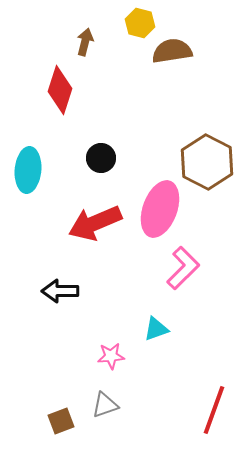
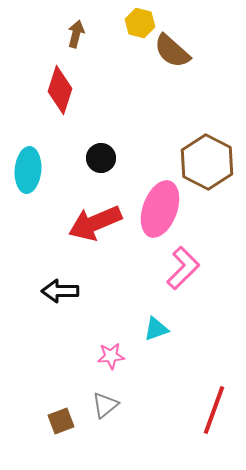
brown arrow: moved 9 px left, 8 px up
brown semicircle: rotated 129 degrees counterclockwise
gray triangle: rotated 20 degrees counterclockwise
